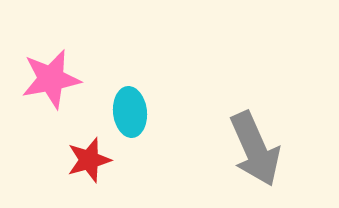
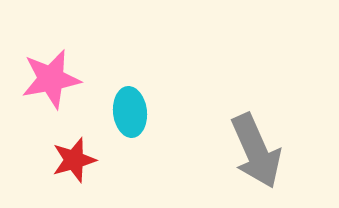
gray arrow: moved 1 px right, 2 px down
red star: moved 15 px left
